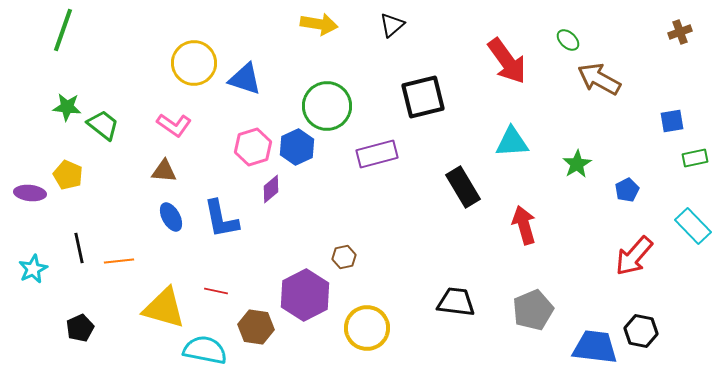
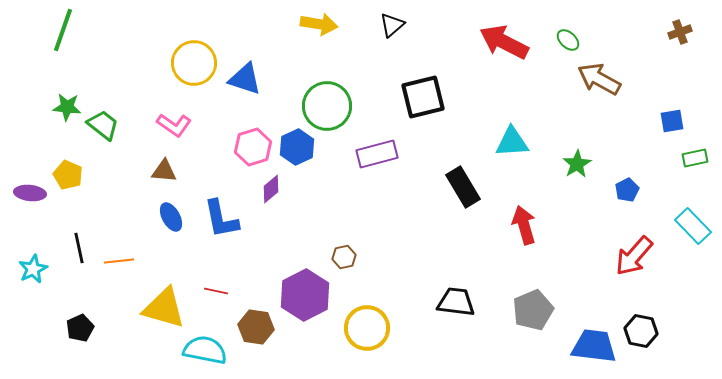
red arrow at (507, 61): moved 3 px left, 19 px up; rotated 153 degrees clockwise
blue trapezoid at (595, 347): moved 1 px left, 1 px up
